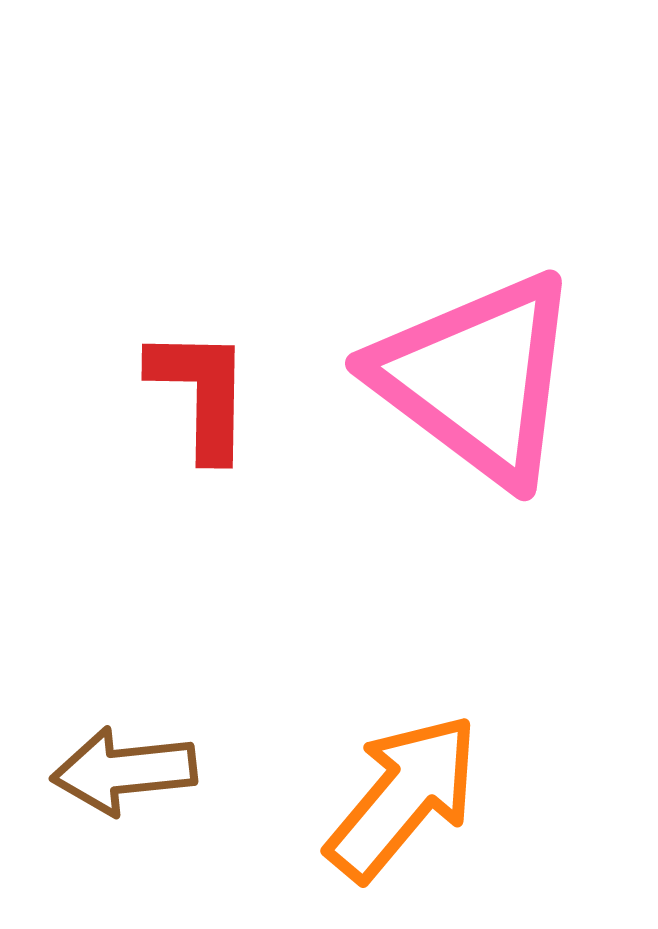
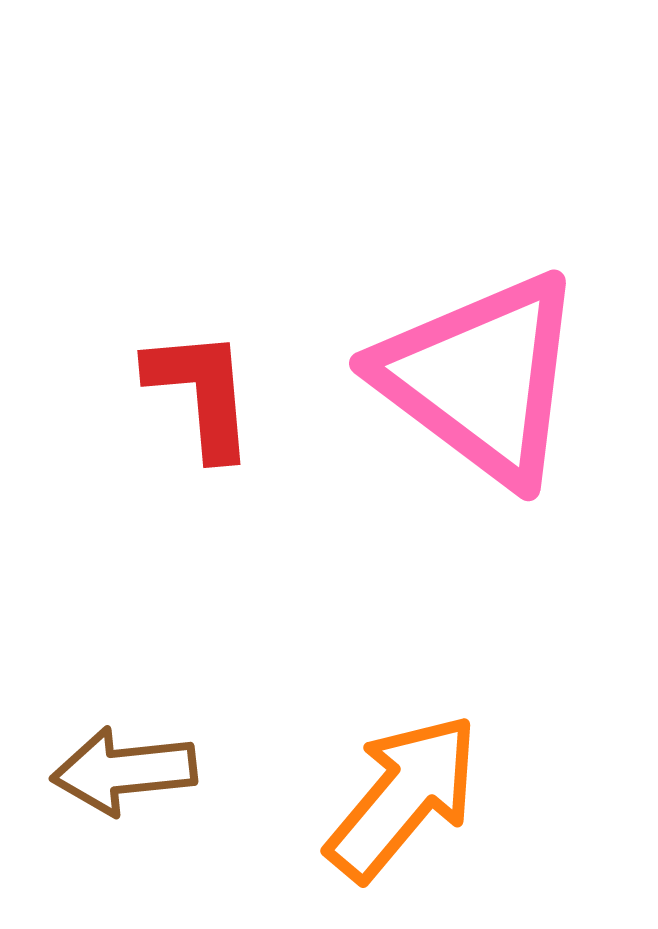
pink triangle: moved 4 px right
red L-shape: rotated 6 degrees counterclockwise
